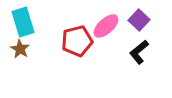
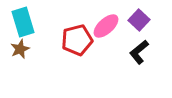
red pentagon: moved 1 px up
brown star: rotated 18 degrees clockwise
